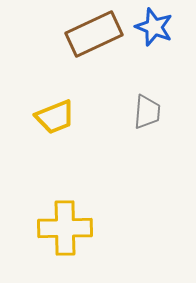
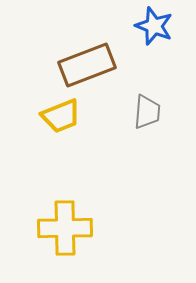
blue star: moved 1 px up
brown rectangle: moved 7 px left, 31 px down; rotated 4 degrees clockwise
yellow trapezoid: moved 6 px right, 1 px up
